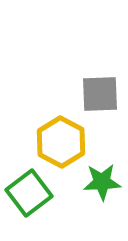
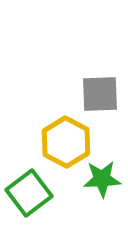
yellow hexagon: moved 5 px right
green star: moved 3 px up
